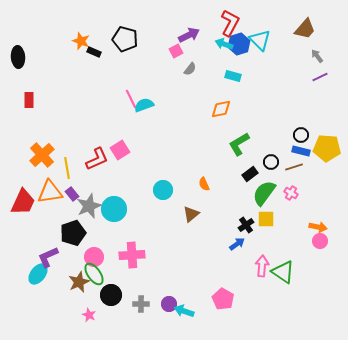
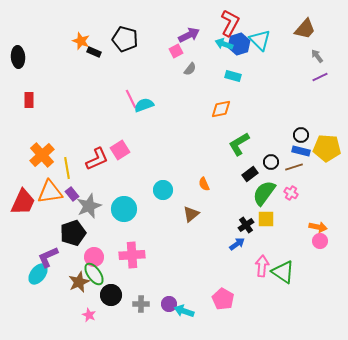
cyan circle at (114, 209): moved 10 px right
